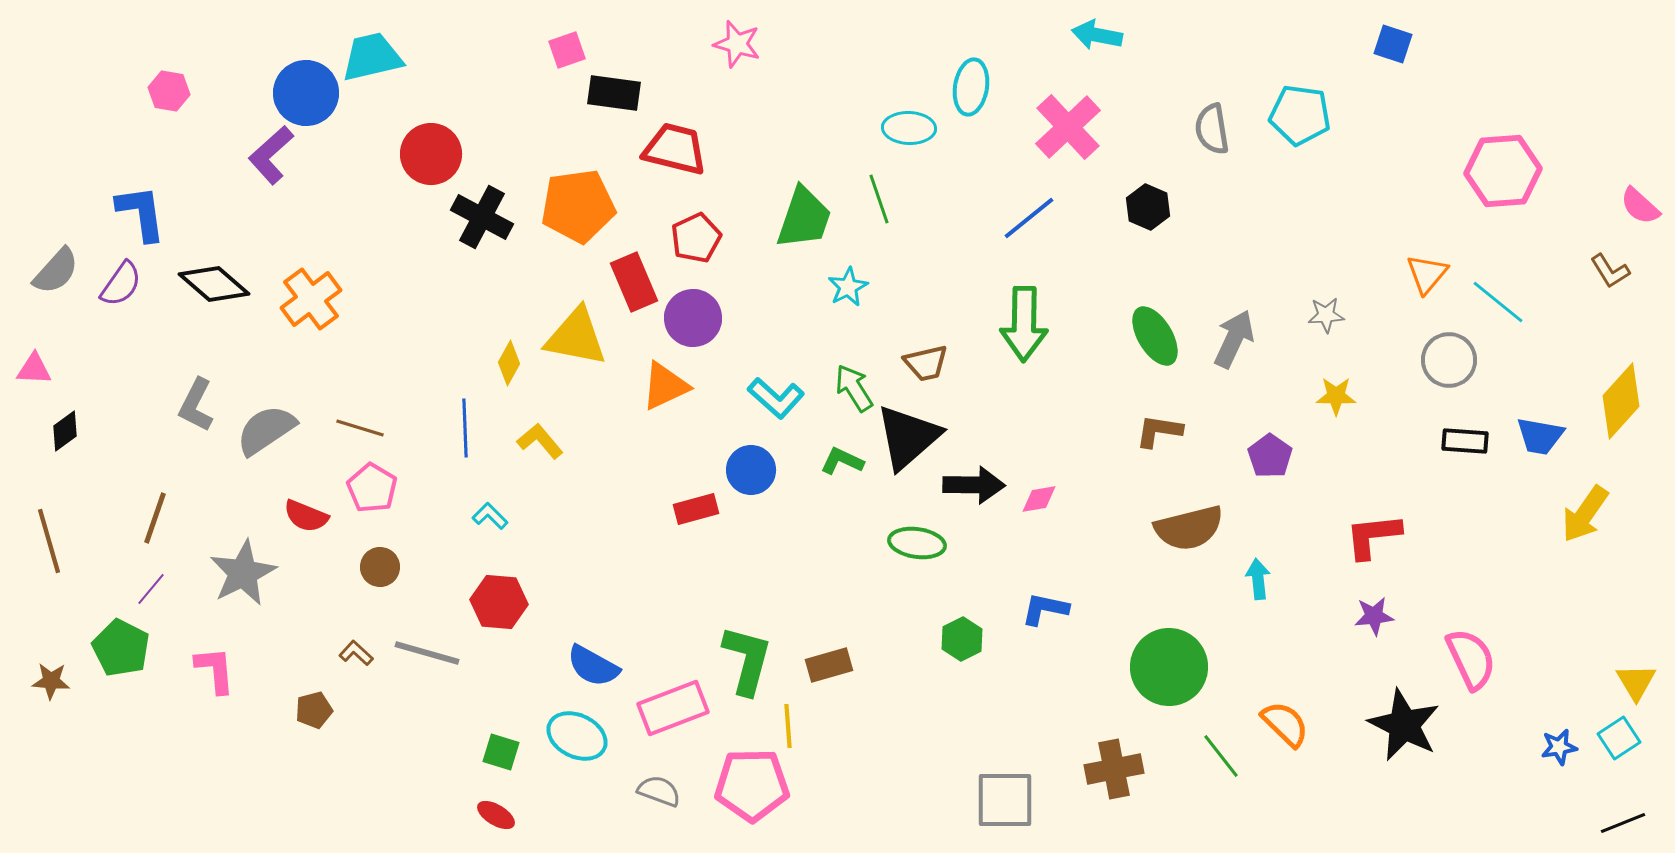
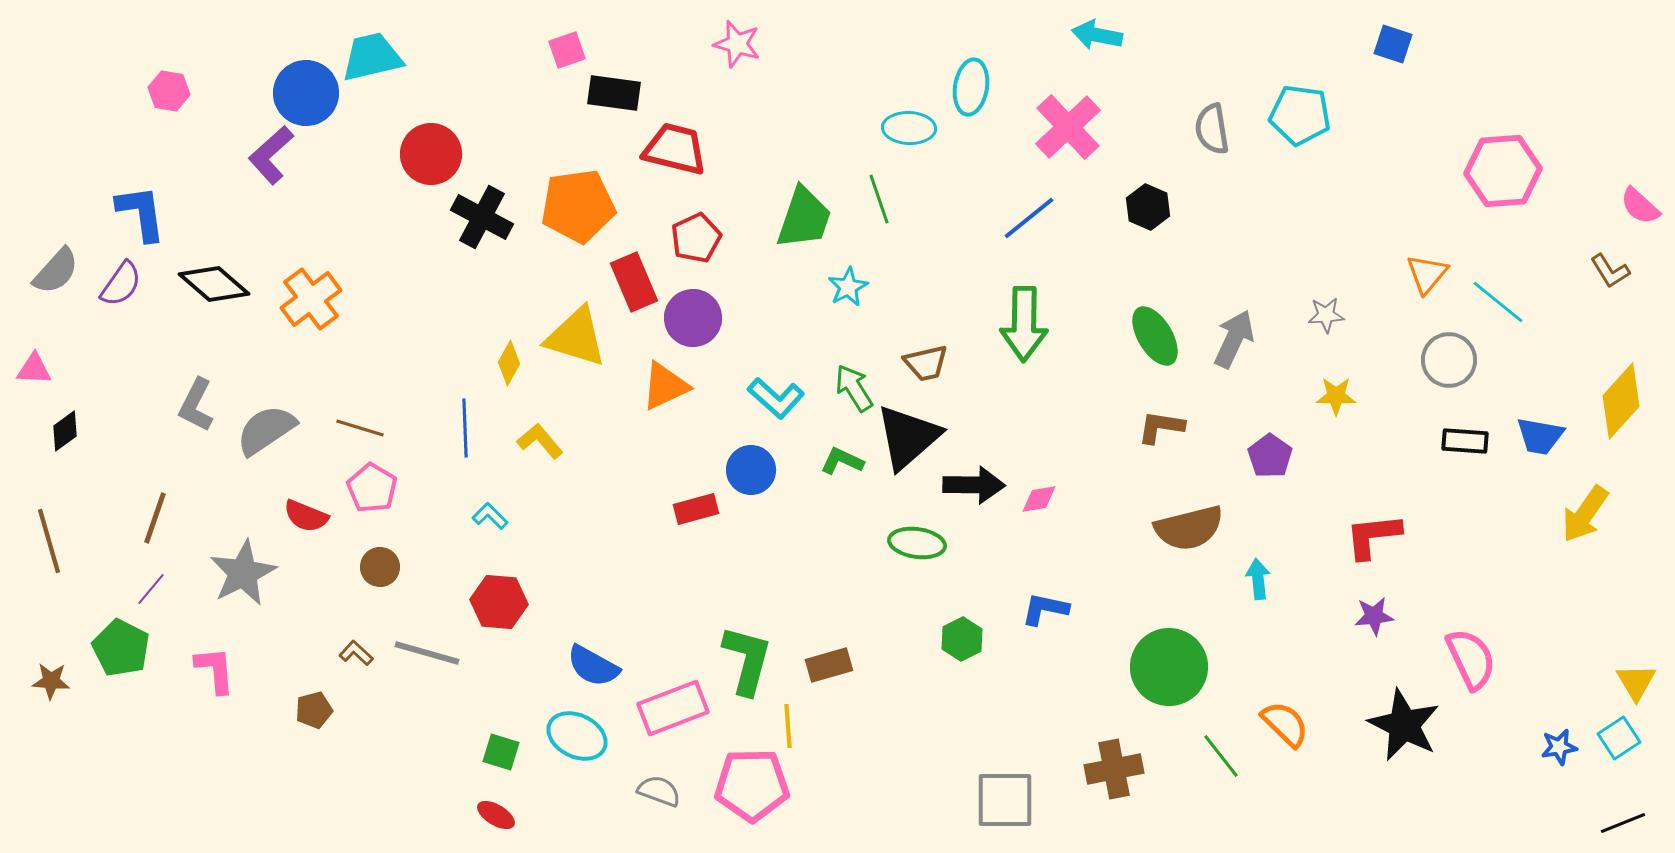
yellow triangle at (576, 337): rotated 6 degrees clockwise
brown L-shape at (1159, 431): moved 2 px right, 4 px up
